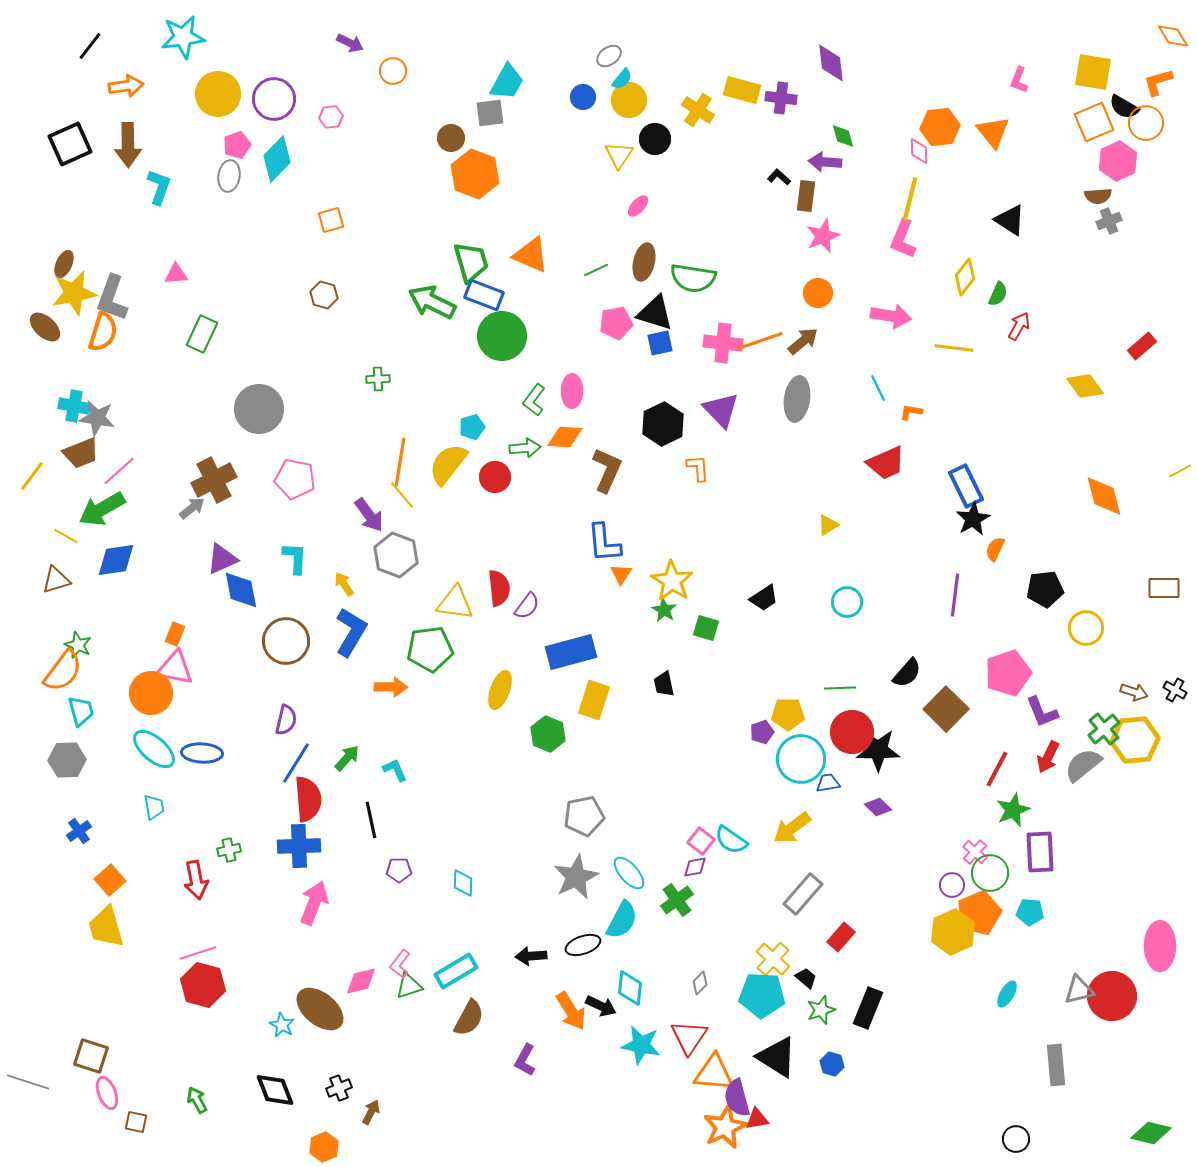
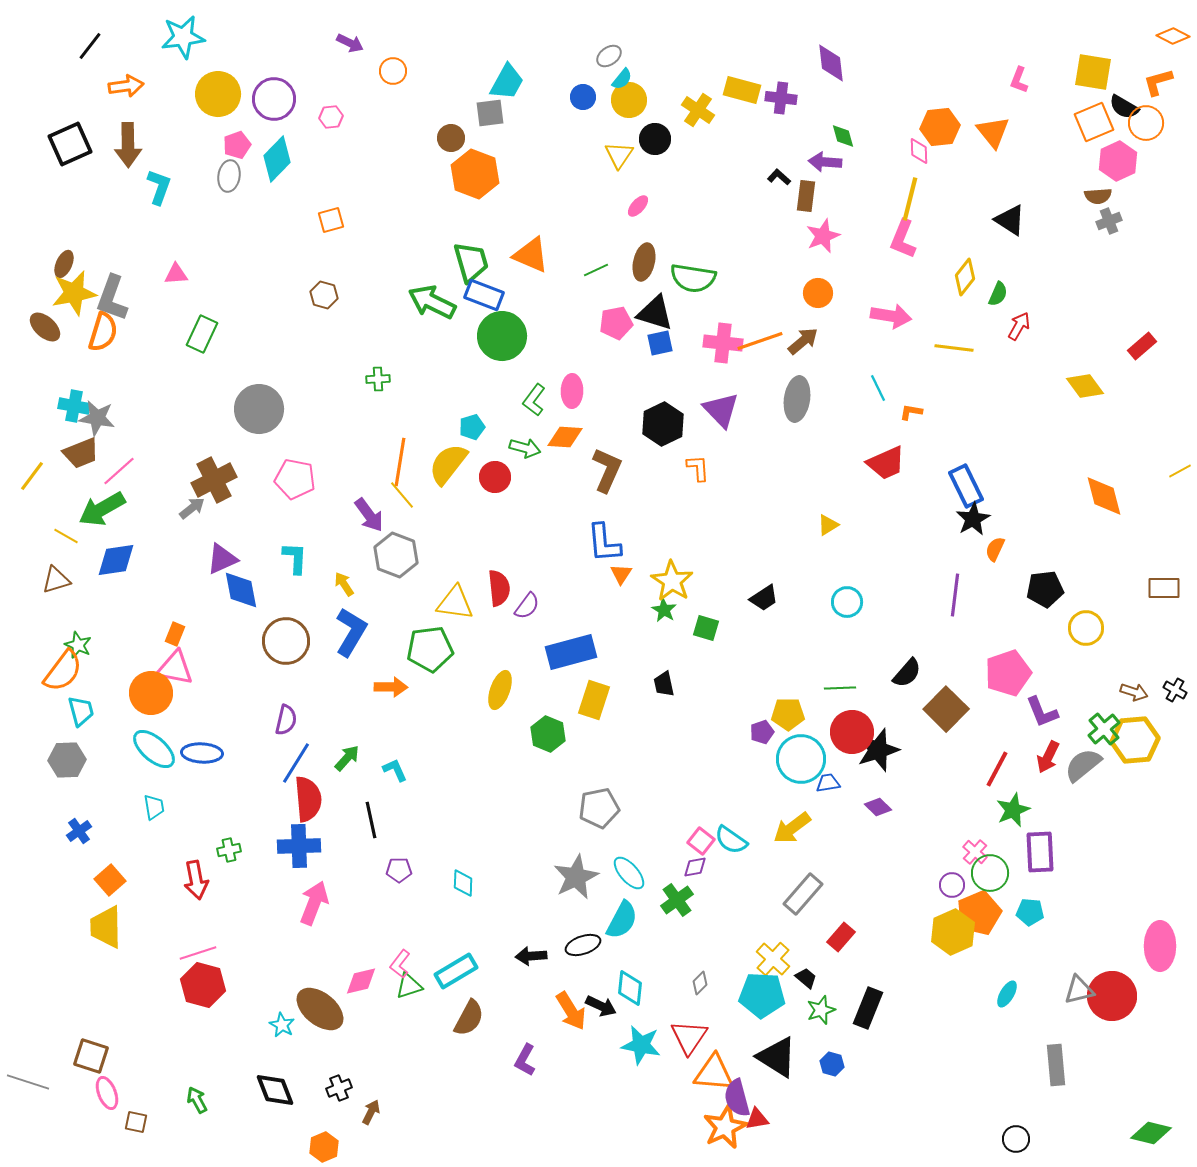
orange diamond at (1173, 36): rotated 32 degrees counterclockwise
green arrow at (525, 448): rotated 20 degrees clockwise
black star at (878, 750): rotated 18 degrees counterclockwise
gray pentagon at (584, 816): moved 15 px right, 8 px up
yellow trapezoid at (106, 927): rotated 15 degrees clockwise
